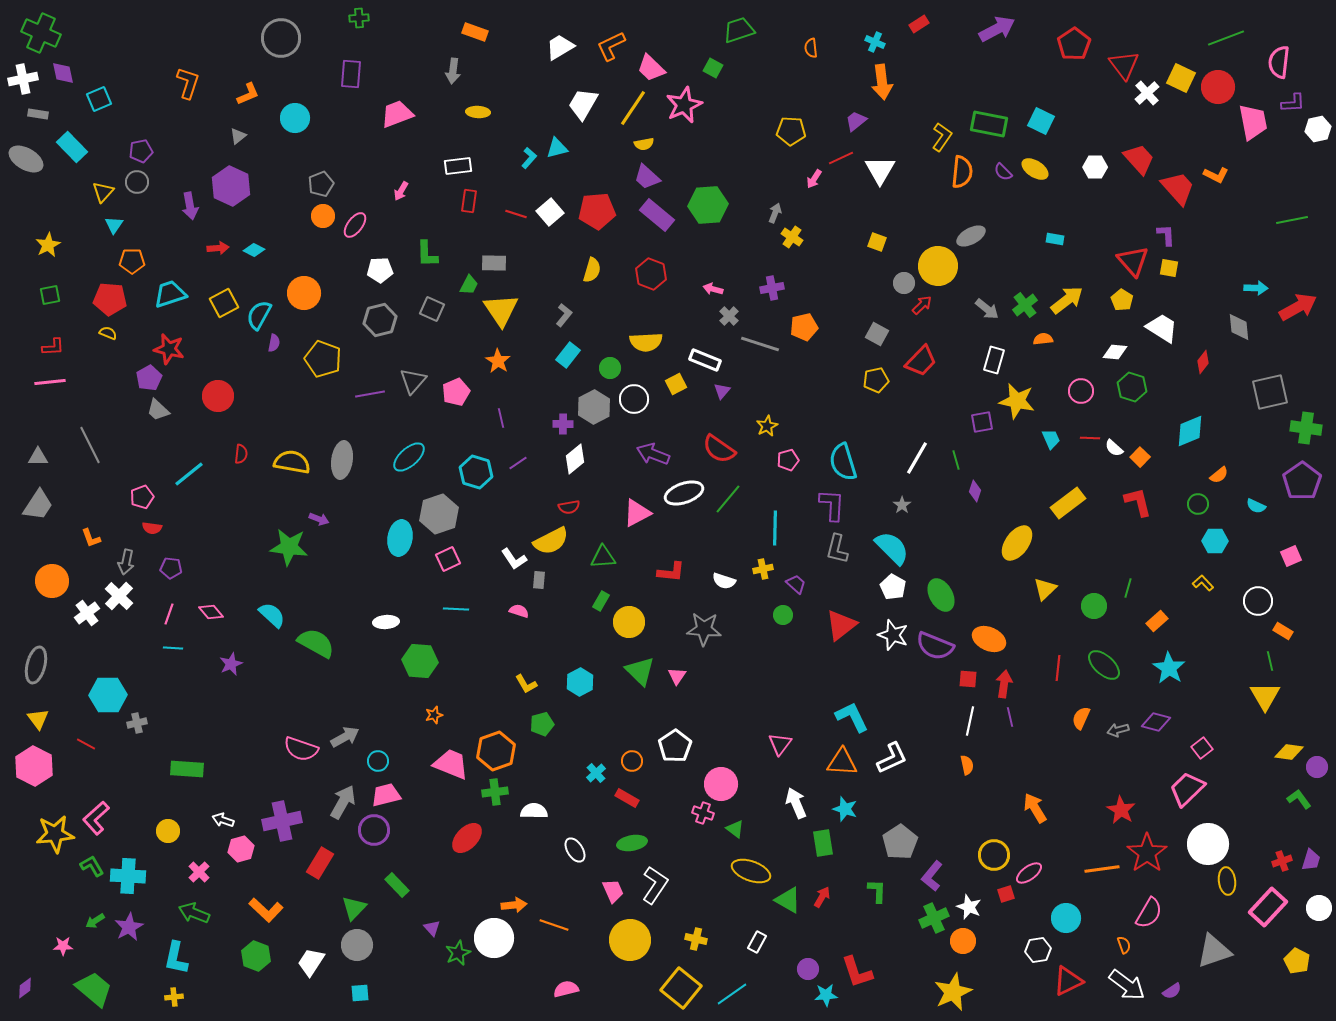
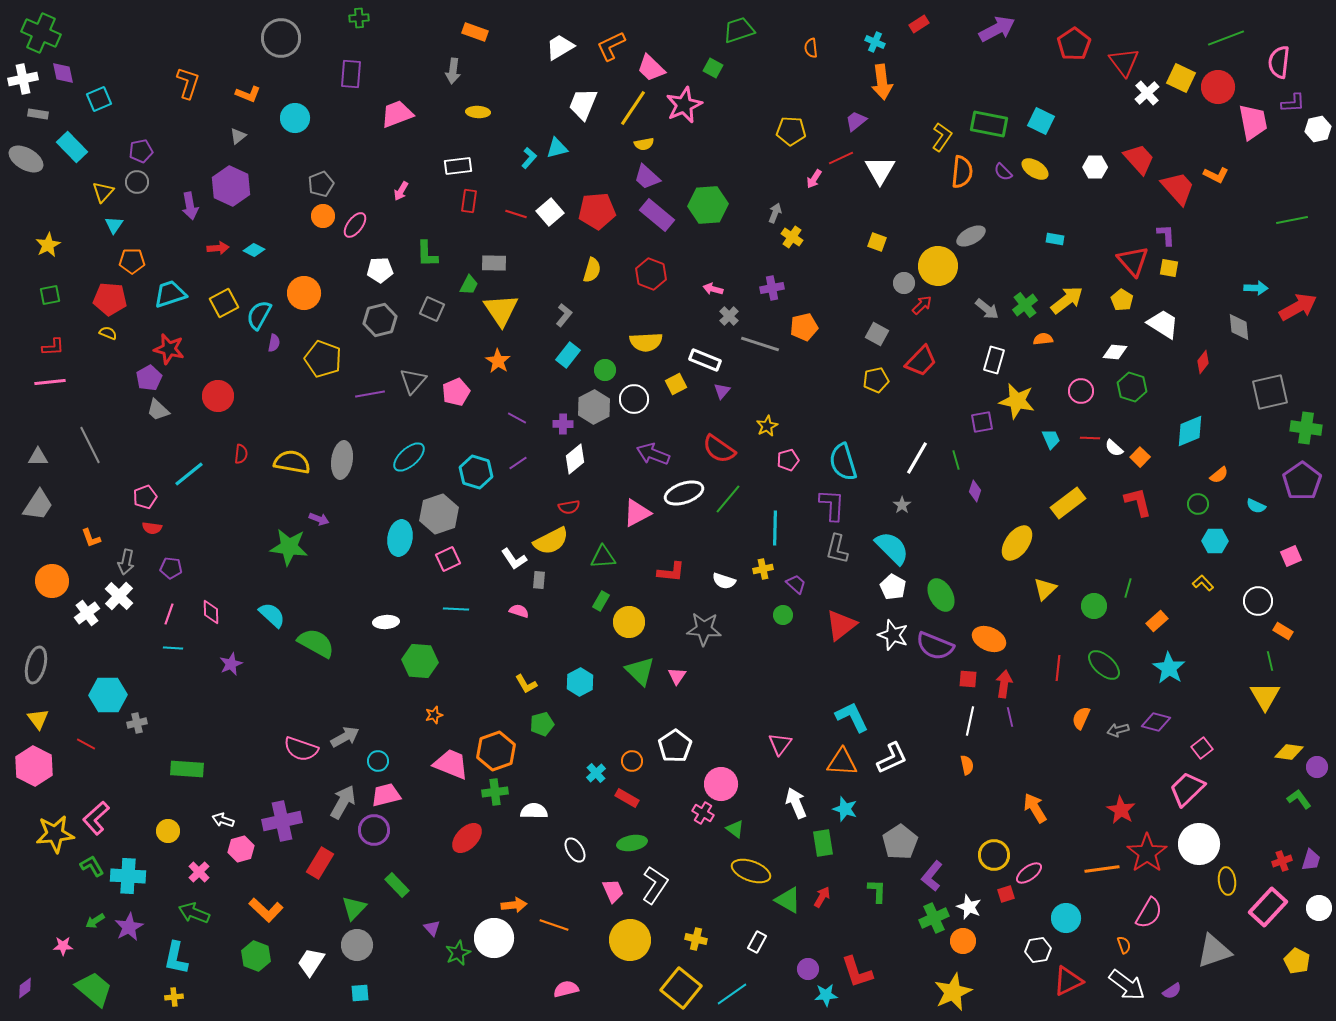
red triangle at (1124, 65): moved 3 px up
orange L-shape at (248, 94): rotated 45 degrees clockwise
white trapezoid at (583, 104): rotated 8 degrees counterclockwise
white trapezoid at (1162, 328): moved 1 px right, 4 px up
green circle at (610, 368): moved 5 px left, 2 px down
purple line at (501, 418): moved 16 px right; rotated 48 degrees counterclockwise
pink pentagon at (142, 497): moved 3 px right
pink diamond at (211, 612): rotated 40 degrees clockwise
pink cross at (703, 813): rotated 10 degrees clockwise
white circle at (1208, 844): moved 9 px left
